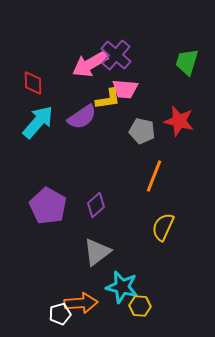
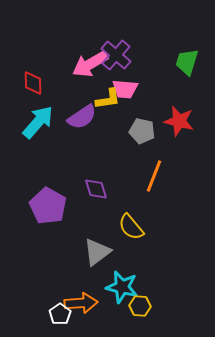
purple diamond: moved 16 px up; rotated 65 degrees counterclockwise
yellow semicircle: moved 32 px left; rotated 64 degrees counterclockwise
white pentagon: rotated 20 degrees counterclockwise
